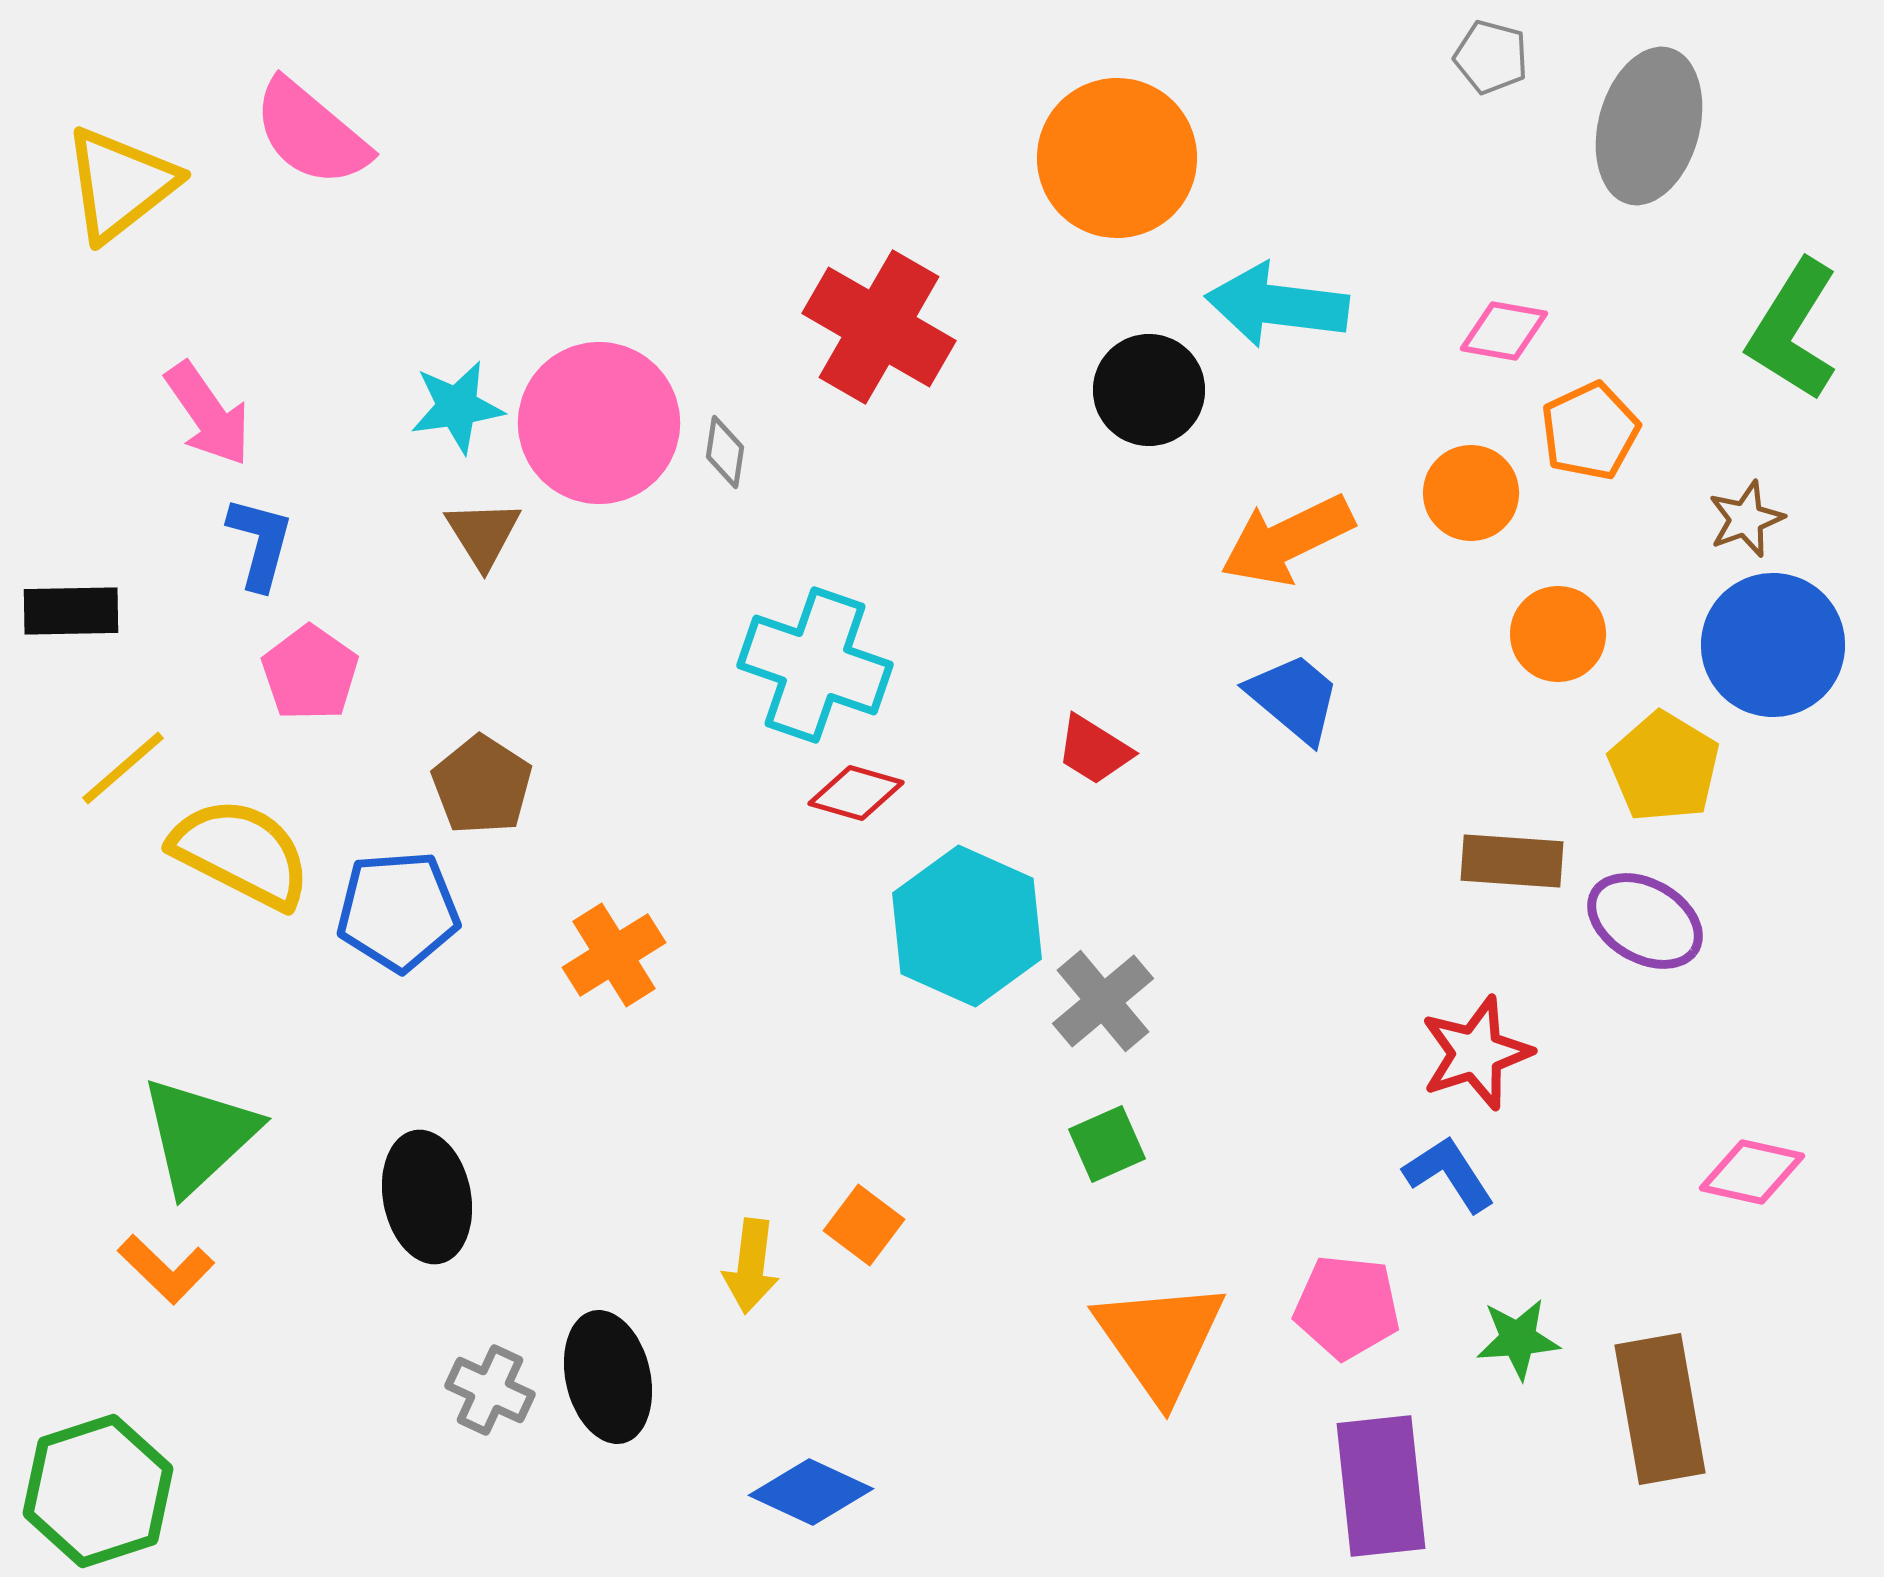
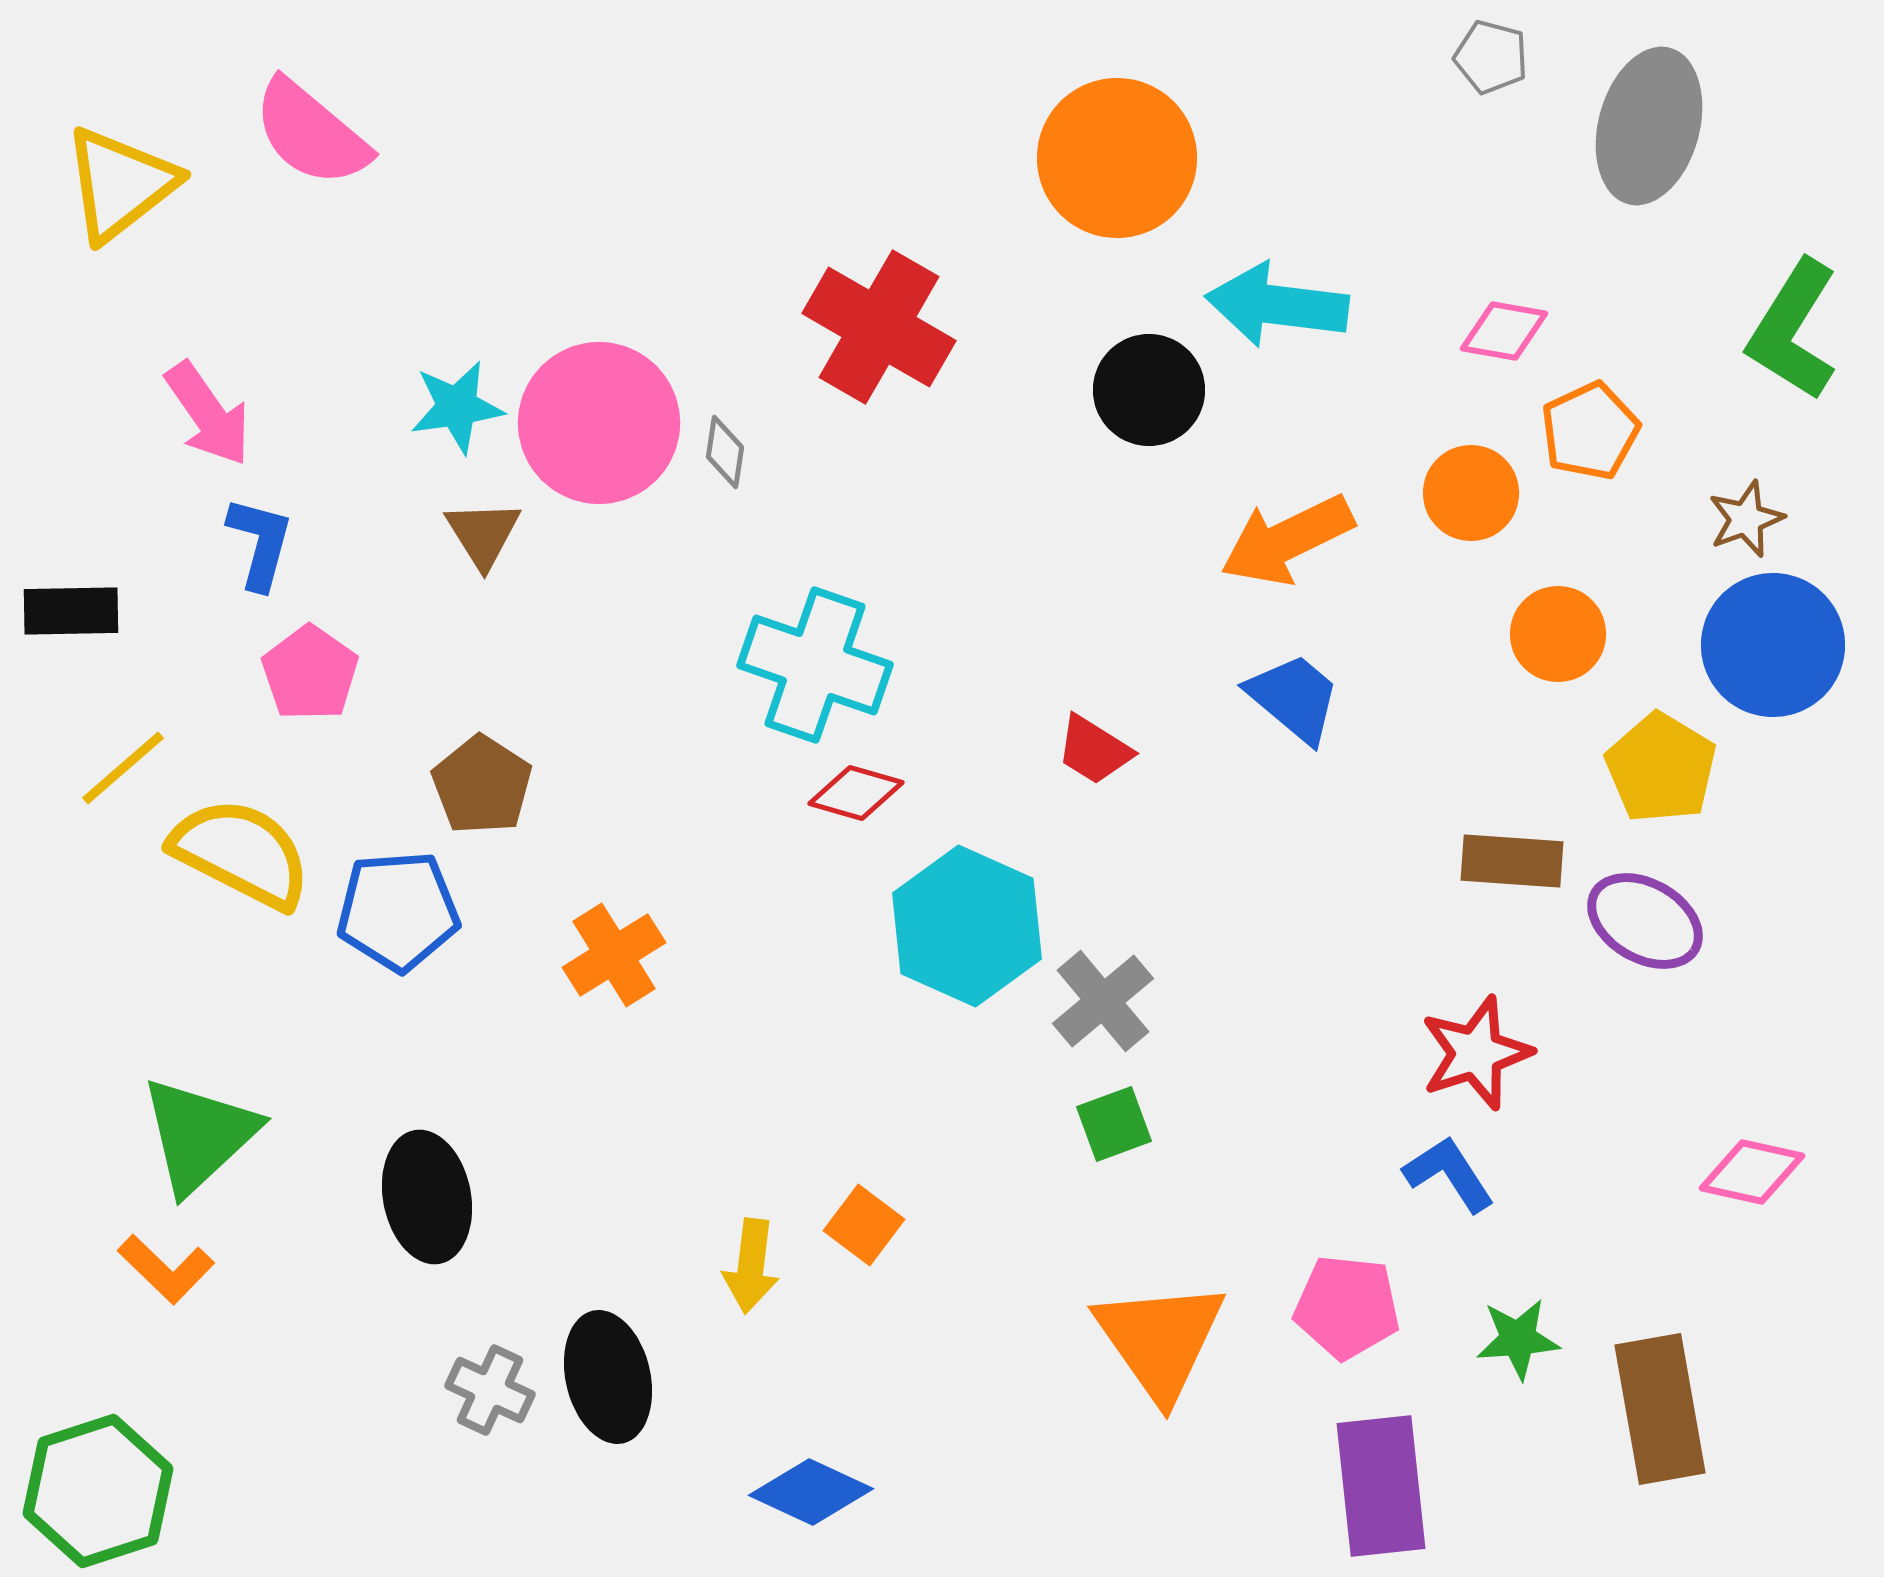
yellow pentagon at (1664, 767): moved 3 px left, 1 px down
green square at (1107, 1144): moved 7 px right, 20 px up; rotated 4 degrees clockwise
